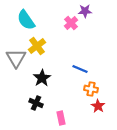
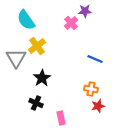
blue line: moved 15 px right, 10 px up
red star: rotated 24 degrees clockwise
